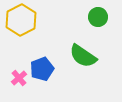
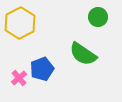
yellow hexagon: moved 1 px left, 3 px down
green semicircle: moved 2 px up
